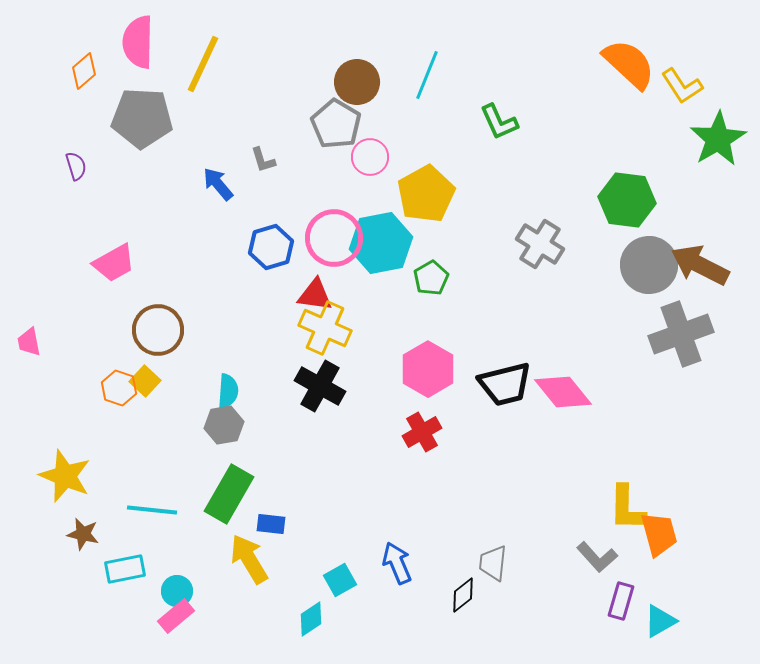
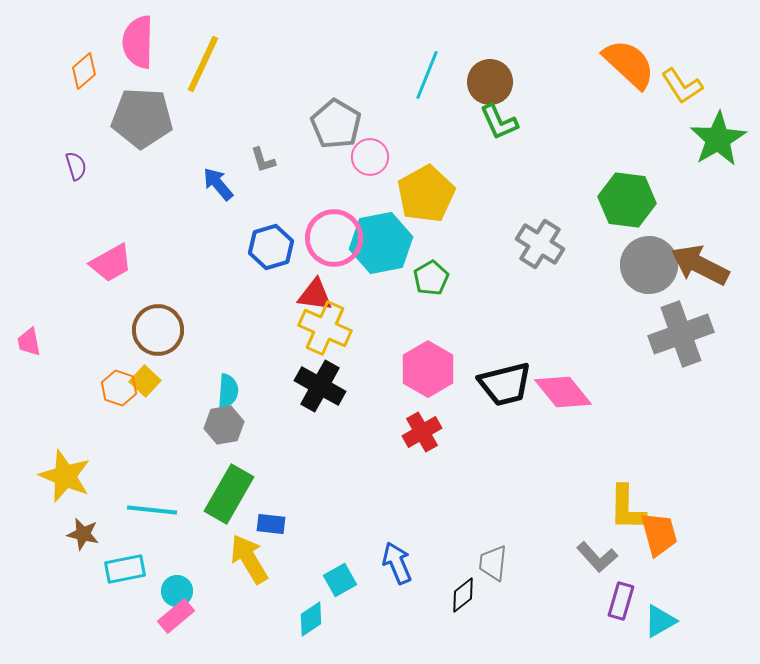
brown circle at (357, 82): moved 133 px right
pink trapezoid at (114, 263): moved 3 px left
